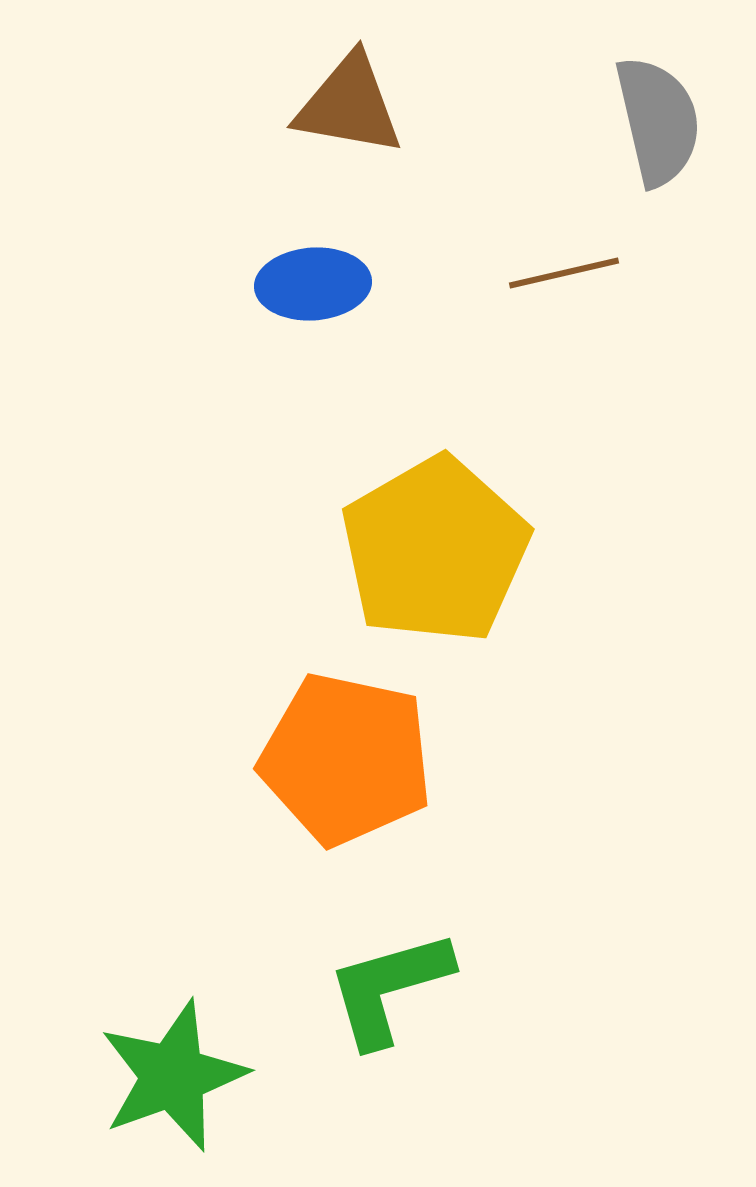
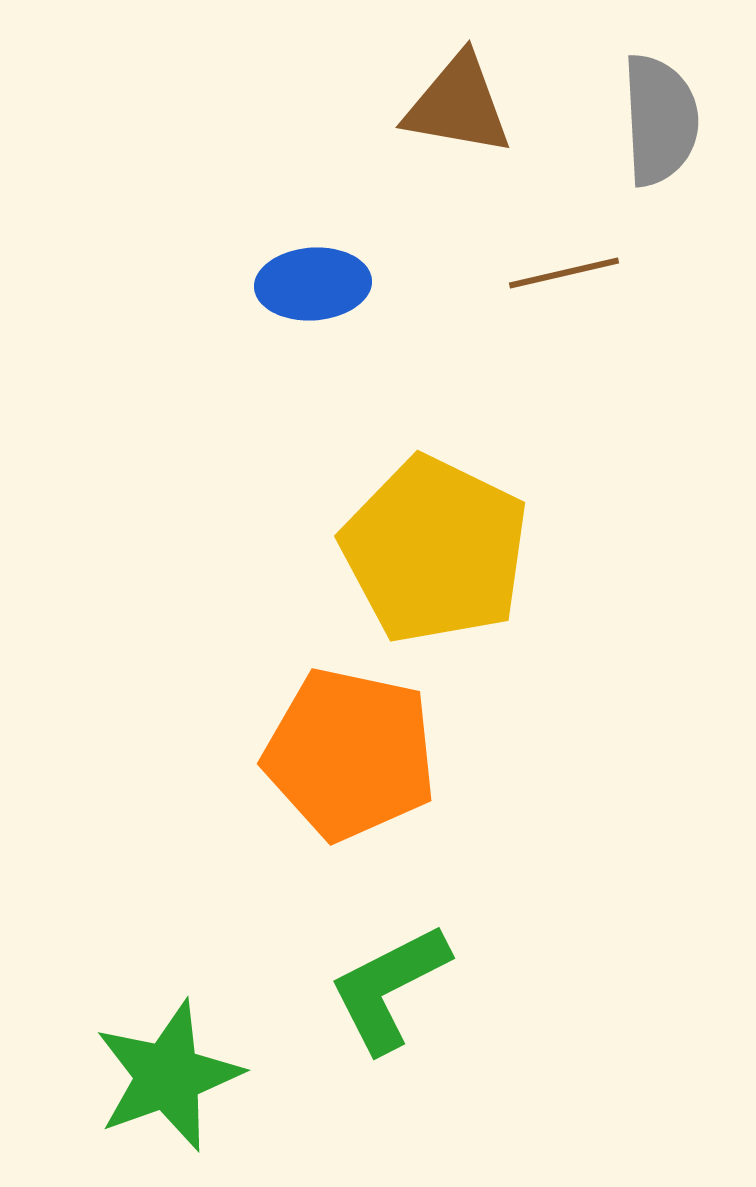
brown triangle: moved 109 px right
gray semicircle: moved 2 px right, 1 px up; rotated 10 degrees clockwise
yellow pentagon: rotated 16 degrees counterclockwise
orange pentagon: moved 4 px right, 5 px up
green L-shape: rotated 11 degrees counterclockwise
green star: moved 5 px left
